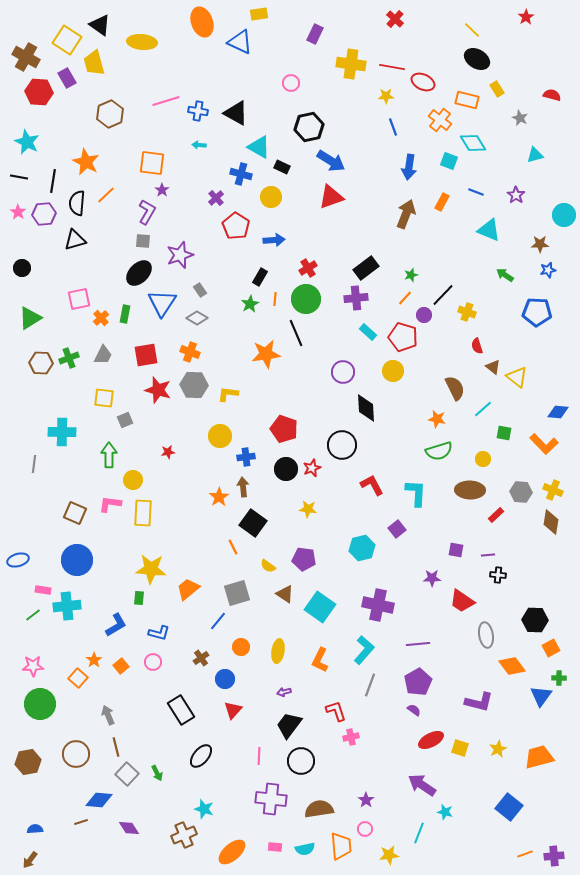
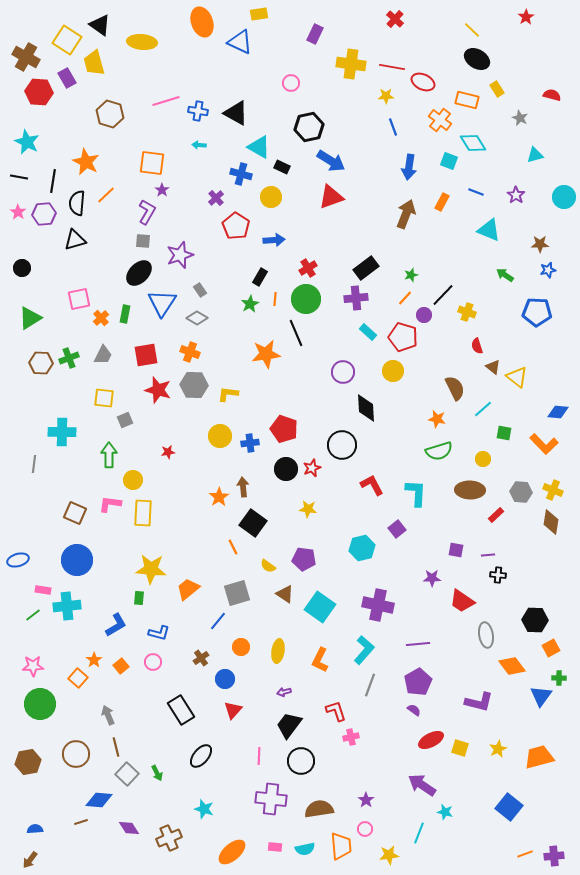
brown hexagon at (110, 114): rotated 20 degrees counterclockwise
cyan circle at (564, 215): moved 18 px up
blue cross at (246, 457): moved 4 px right, 14 px up
brown cross at (184, 835): moved 15 px left, 3 px down
